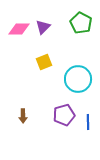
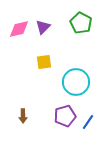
pink diamond: rotated 15 degrees counterclockwise
yellow square: rotated 14 degrees clockwise
cyan circle: moved 2 px left, 3 px down
purple pentagon: moved 1 px right, 1 px down
blue line: rotated 35 degrees clockwise
